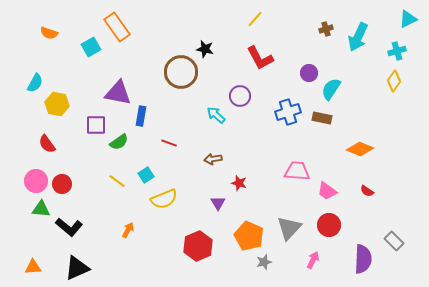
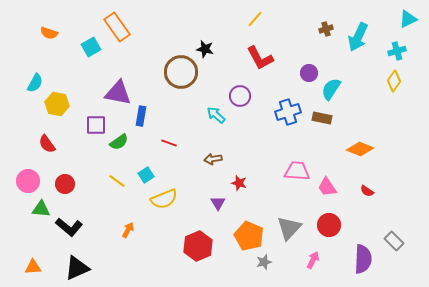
pink circle at (36, 181): moved 8 px left
red circle at (62, 184): moved 3 px right
pink trapezoid at (327, 191): moved 4 px up; rotated 20 degrees clockwise
